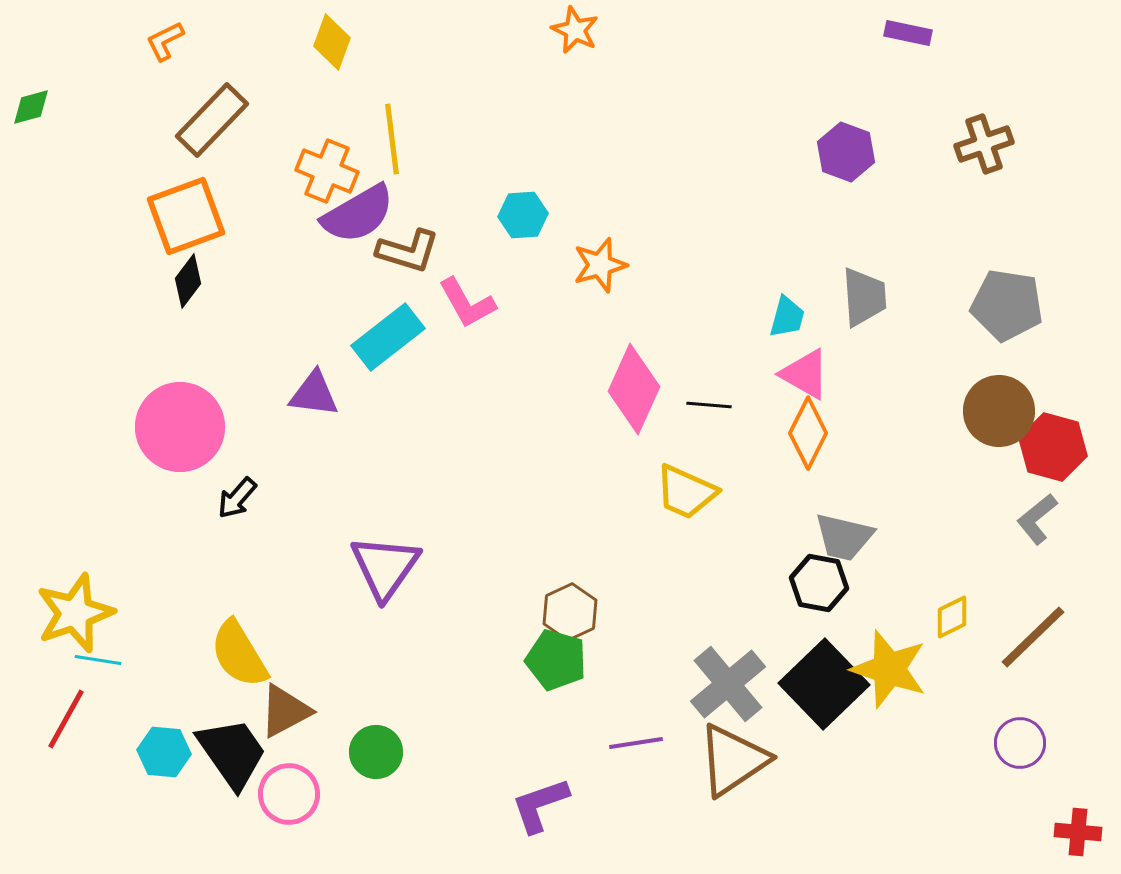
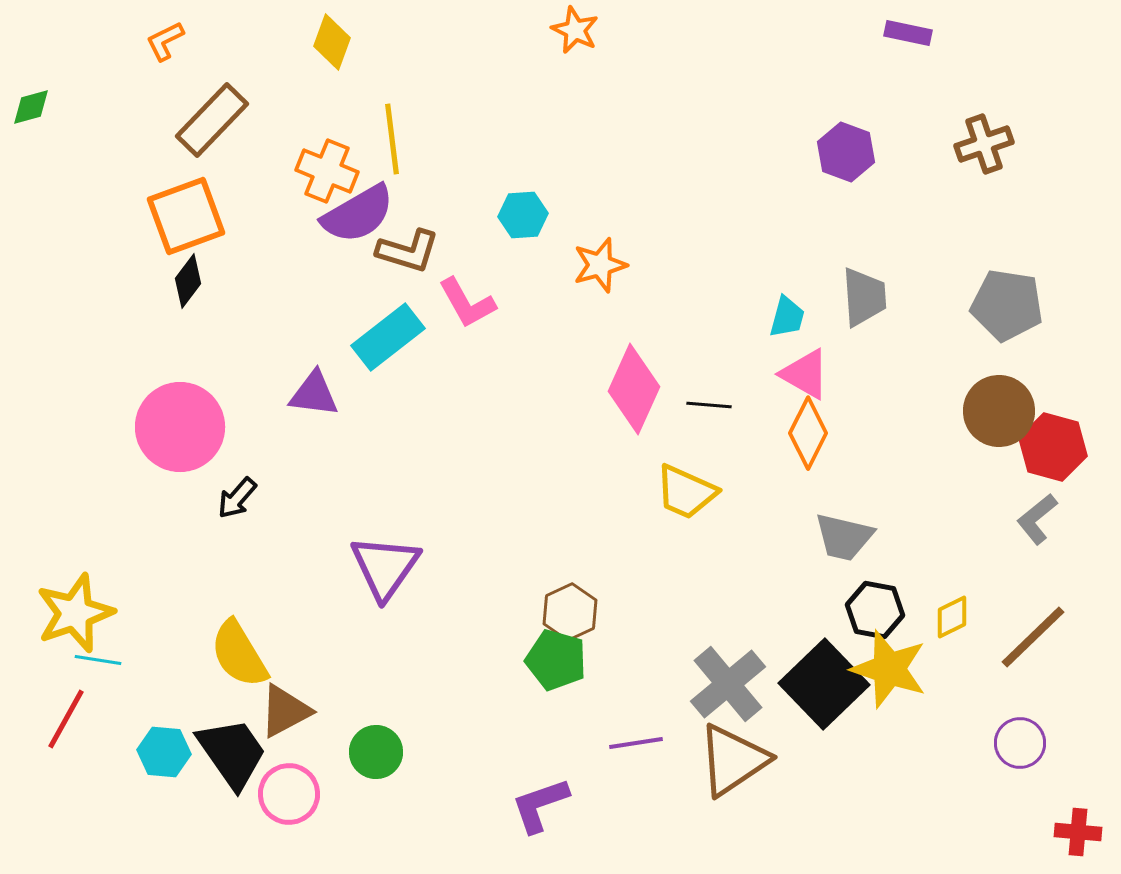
black hexagon at (819, 583): moved 56 px right, 27 px down
